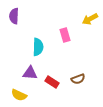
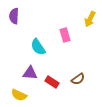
yellow arrow: rotated 35 degrees counterclockwise
cyan semicircle: rotated 144 degrees clockwise
brown semicircle: rotated 16 degrees counterclockwise
